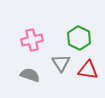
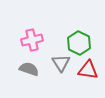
green hexagon: moved 5 px down
gray semicircle: moved 1 px left, 6 px up
